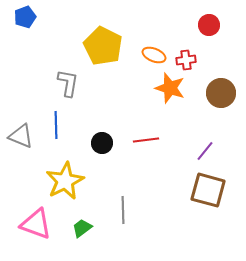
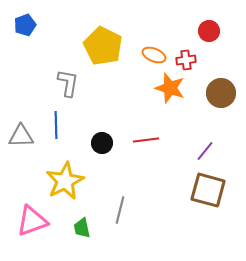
blue pentagon: moved 8 px down
red circle: moved 6 px down
gray triangle: rotated 24 degrees counterclockwise
gray line: moved 3 px left; rotated 16 degrees clockwise
pink triangle: moved 4 px left, 3 px up; rotated 40 degrees counterclockwise
green trapezoid: rotated 65 degrees counterclockwise
